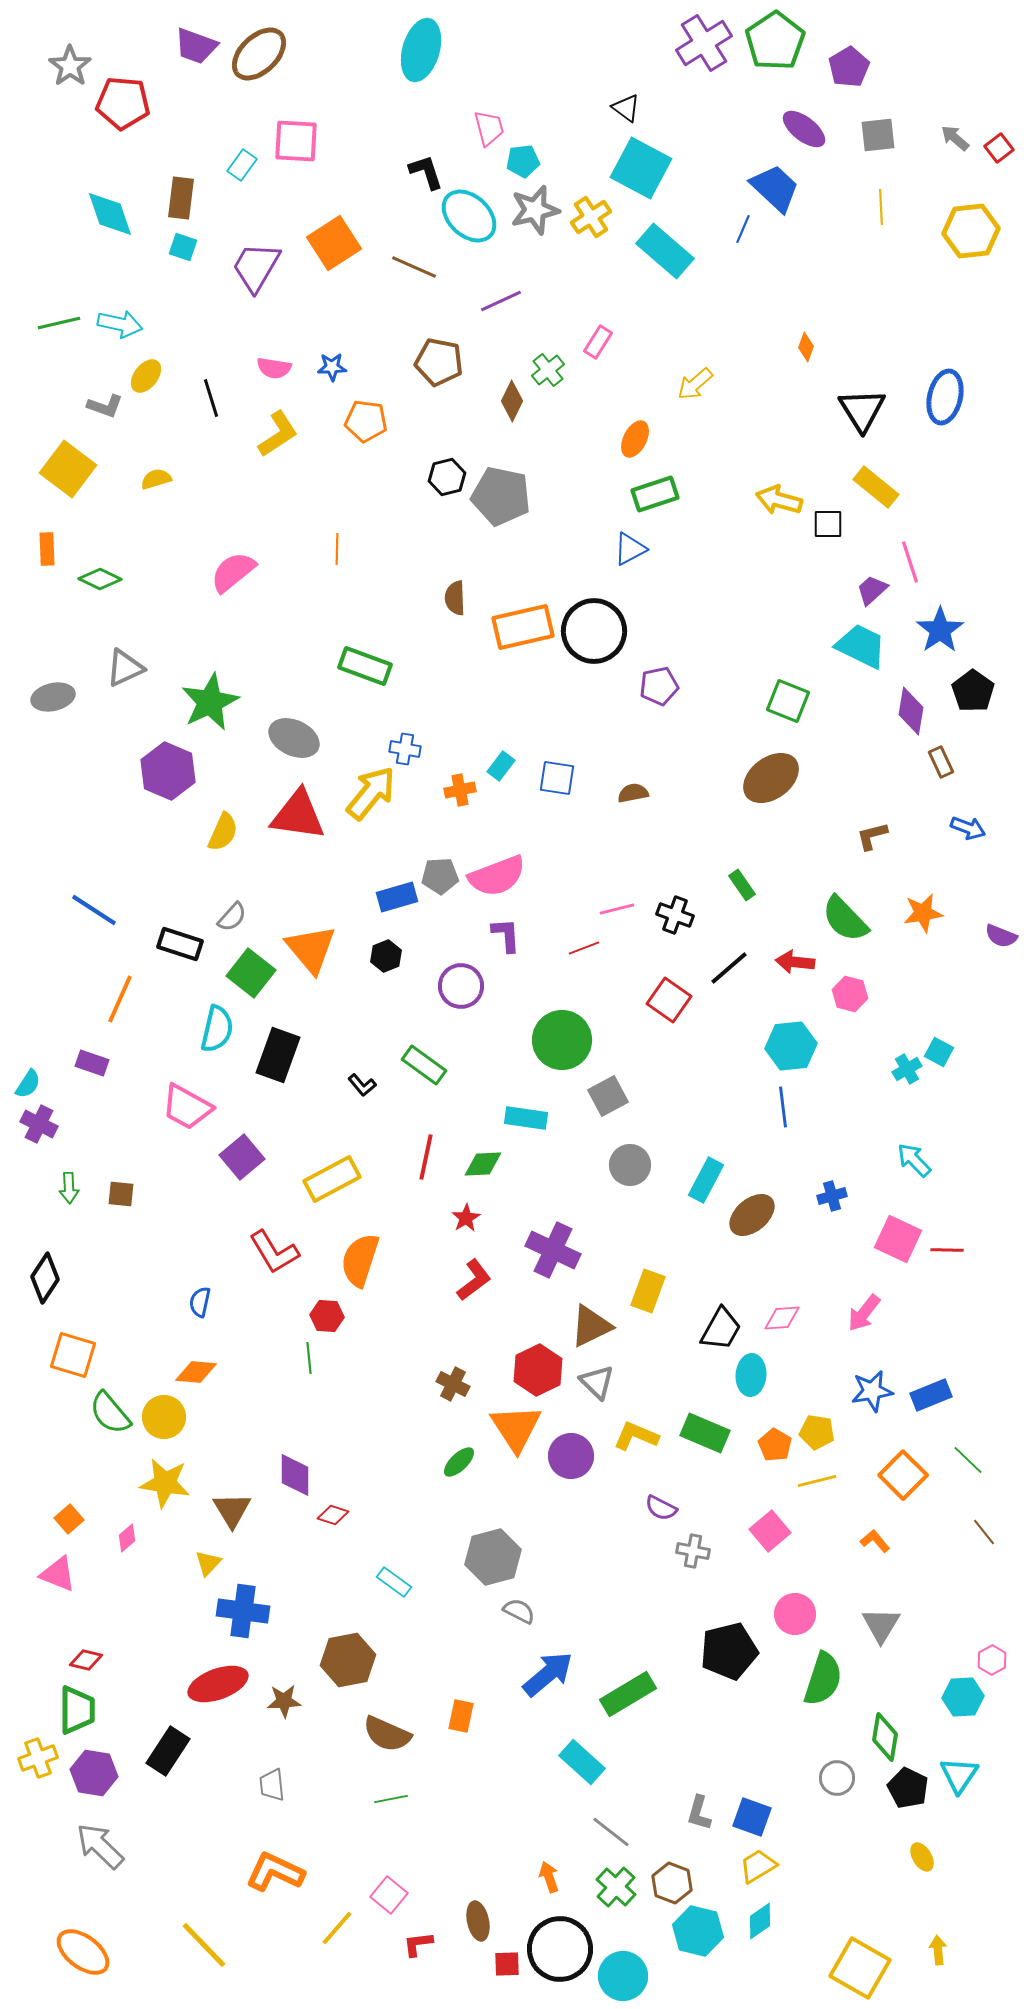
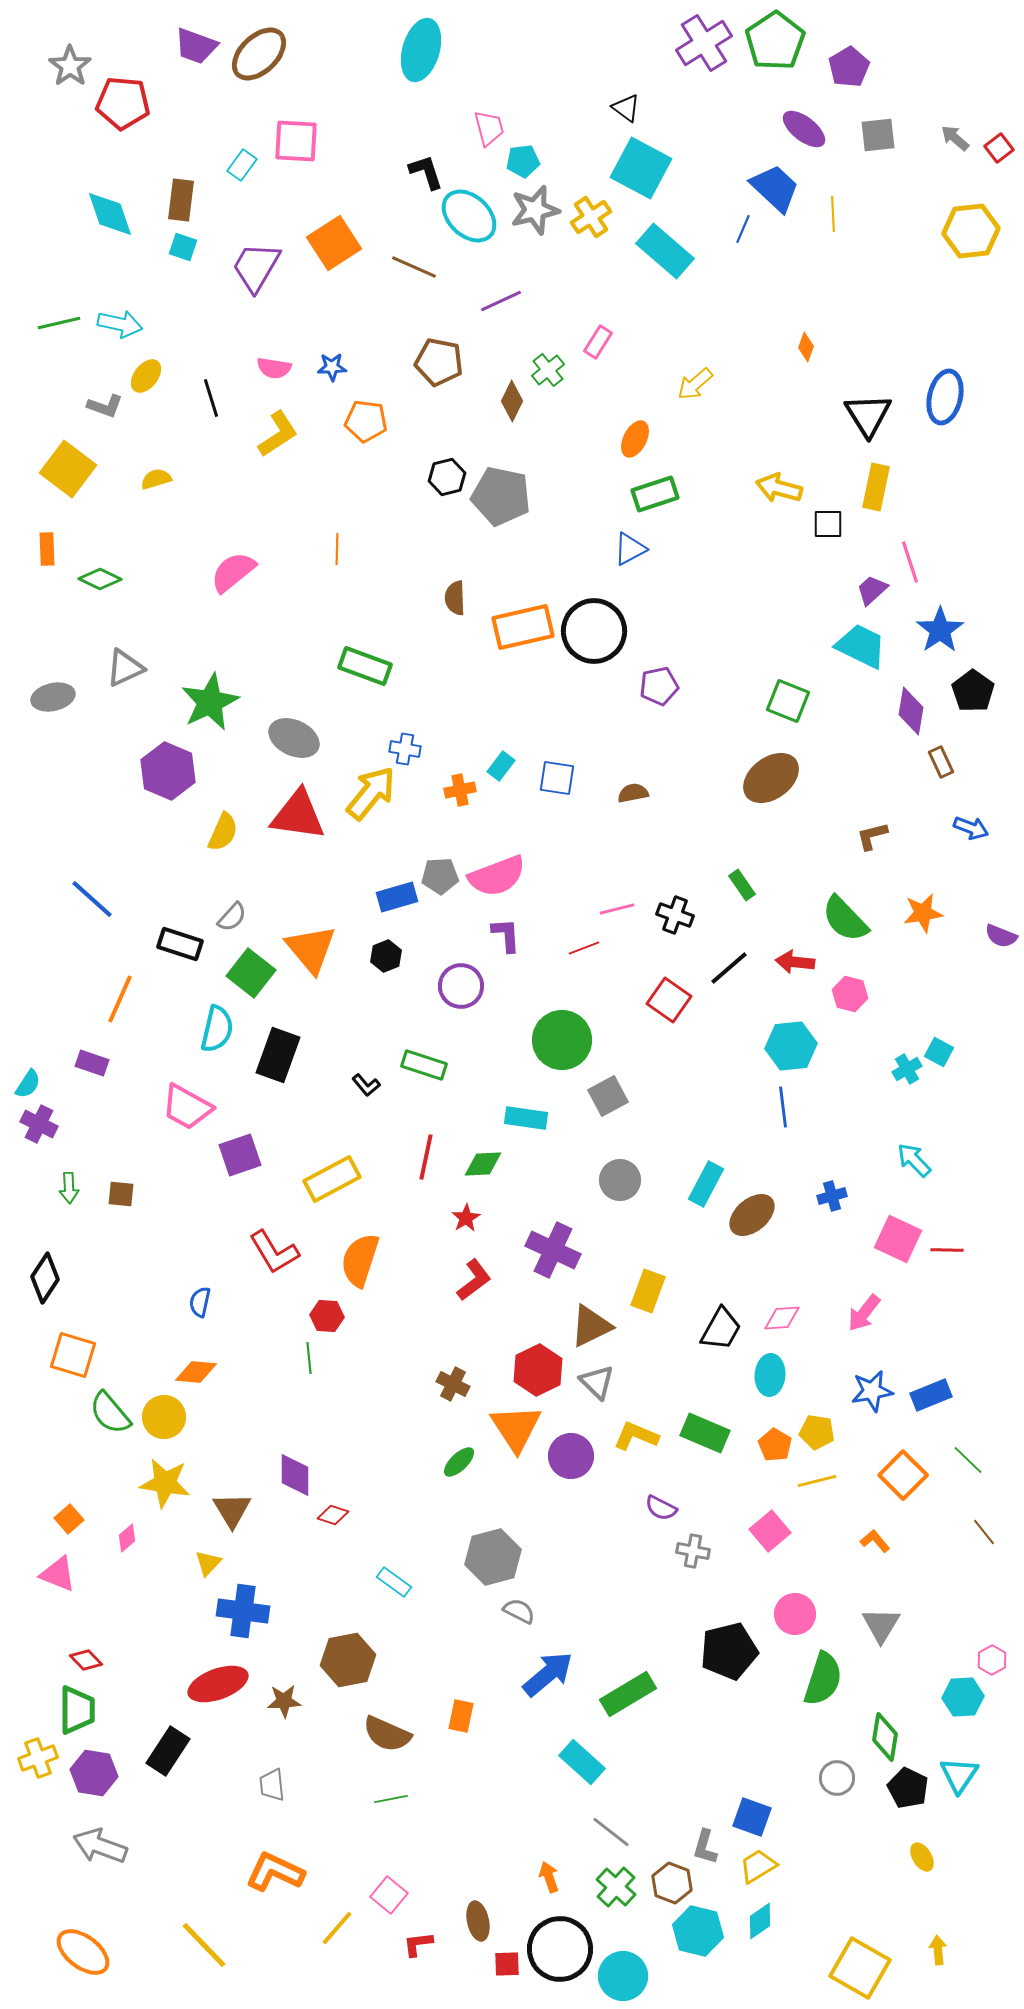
brown rectangle at (181, 198): moved 2 px down
yellow line at (881, 207): moved 48 px left, 7 px down
black triangle at (862, 410): moved 6 px right, 5 px down
yellow rectangle at (876, 487): rotated 63 degrees clockwise
yellow arrow at (779, 500): moved 12 px up
blue arrow at (968, 828): moved 3 px right
blue line at (94, 910): moved 2 px left, 11 px up; rotated 9 degrees clockwise
green rectangle at (424, 1065): rotated 18 degrees counterclockwise
black L-shape at (362, 1085): moved 4 px right
purple square at (242, 1157): moved 2 px left, 2 px up; rotated 21 degrees clockwise
gray circle at (630, 1165): moved 10 px left, 15 px down
cyan rectangle at (706, 1180): moved 4 px down
cyan ellipse at (751, 1375): moved 19 px right
red diamond at (86, 1660): rotated 32 degrees clockwise
gray L-shape at (699, 1813): moved 6 px right, 34 px down
gray arrow at (100, 1846): rotated 24 degrees counterclockwise
